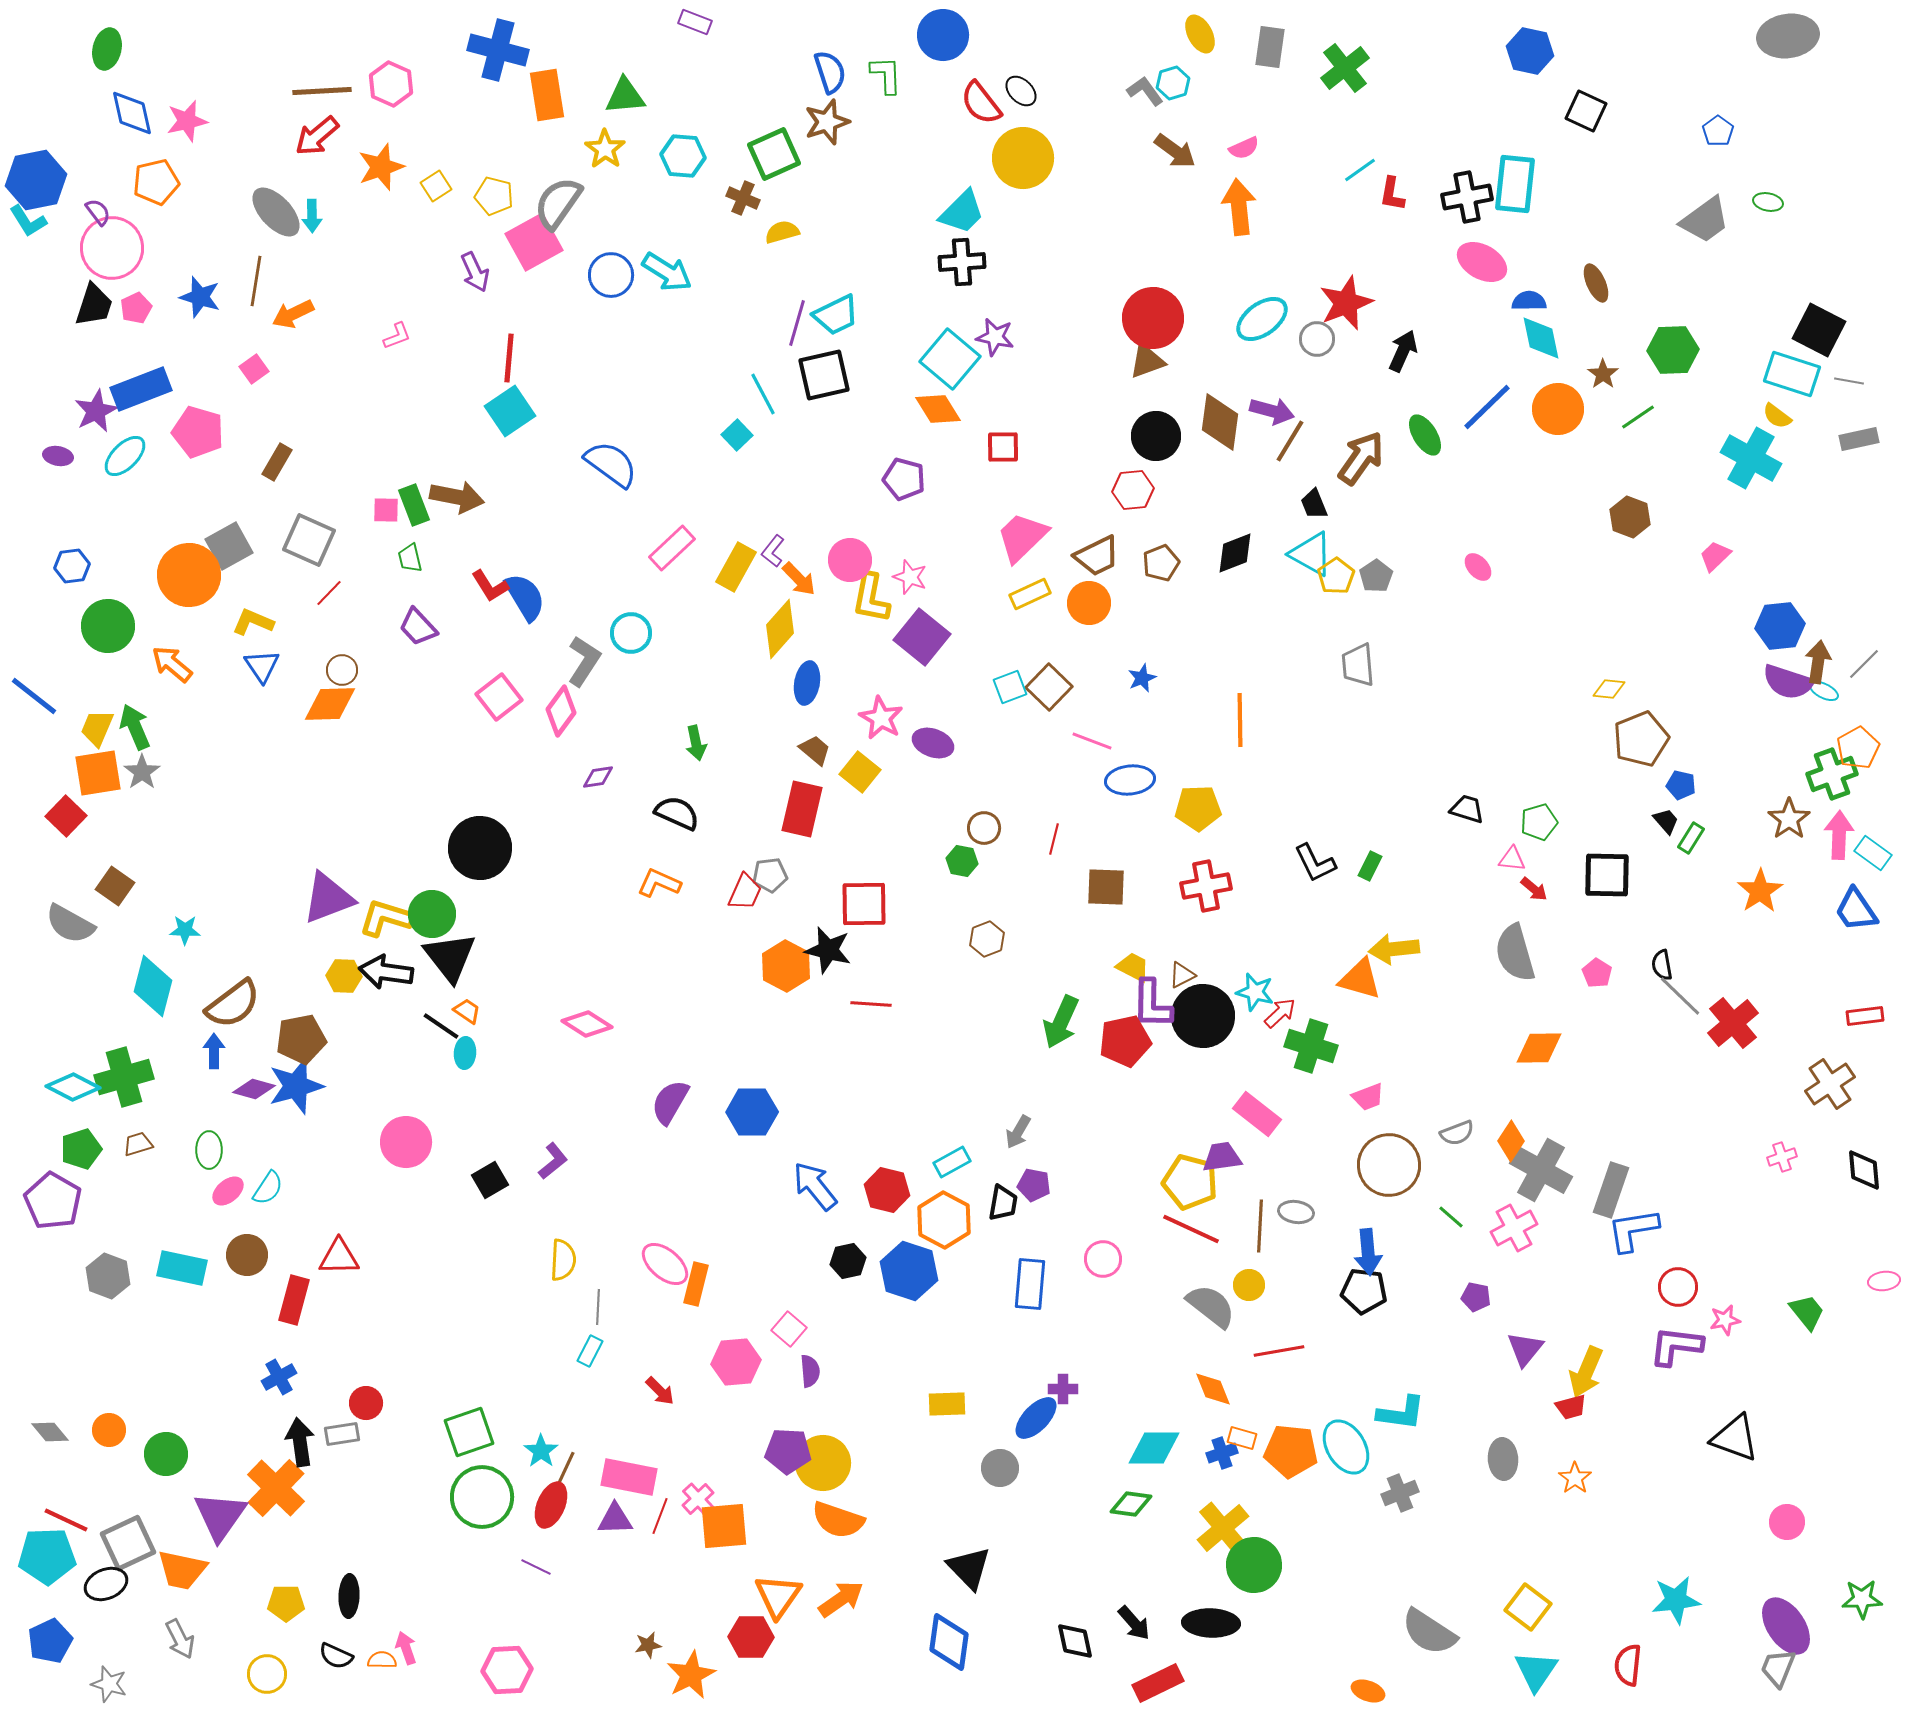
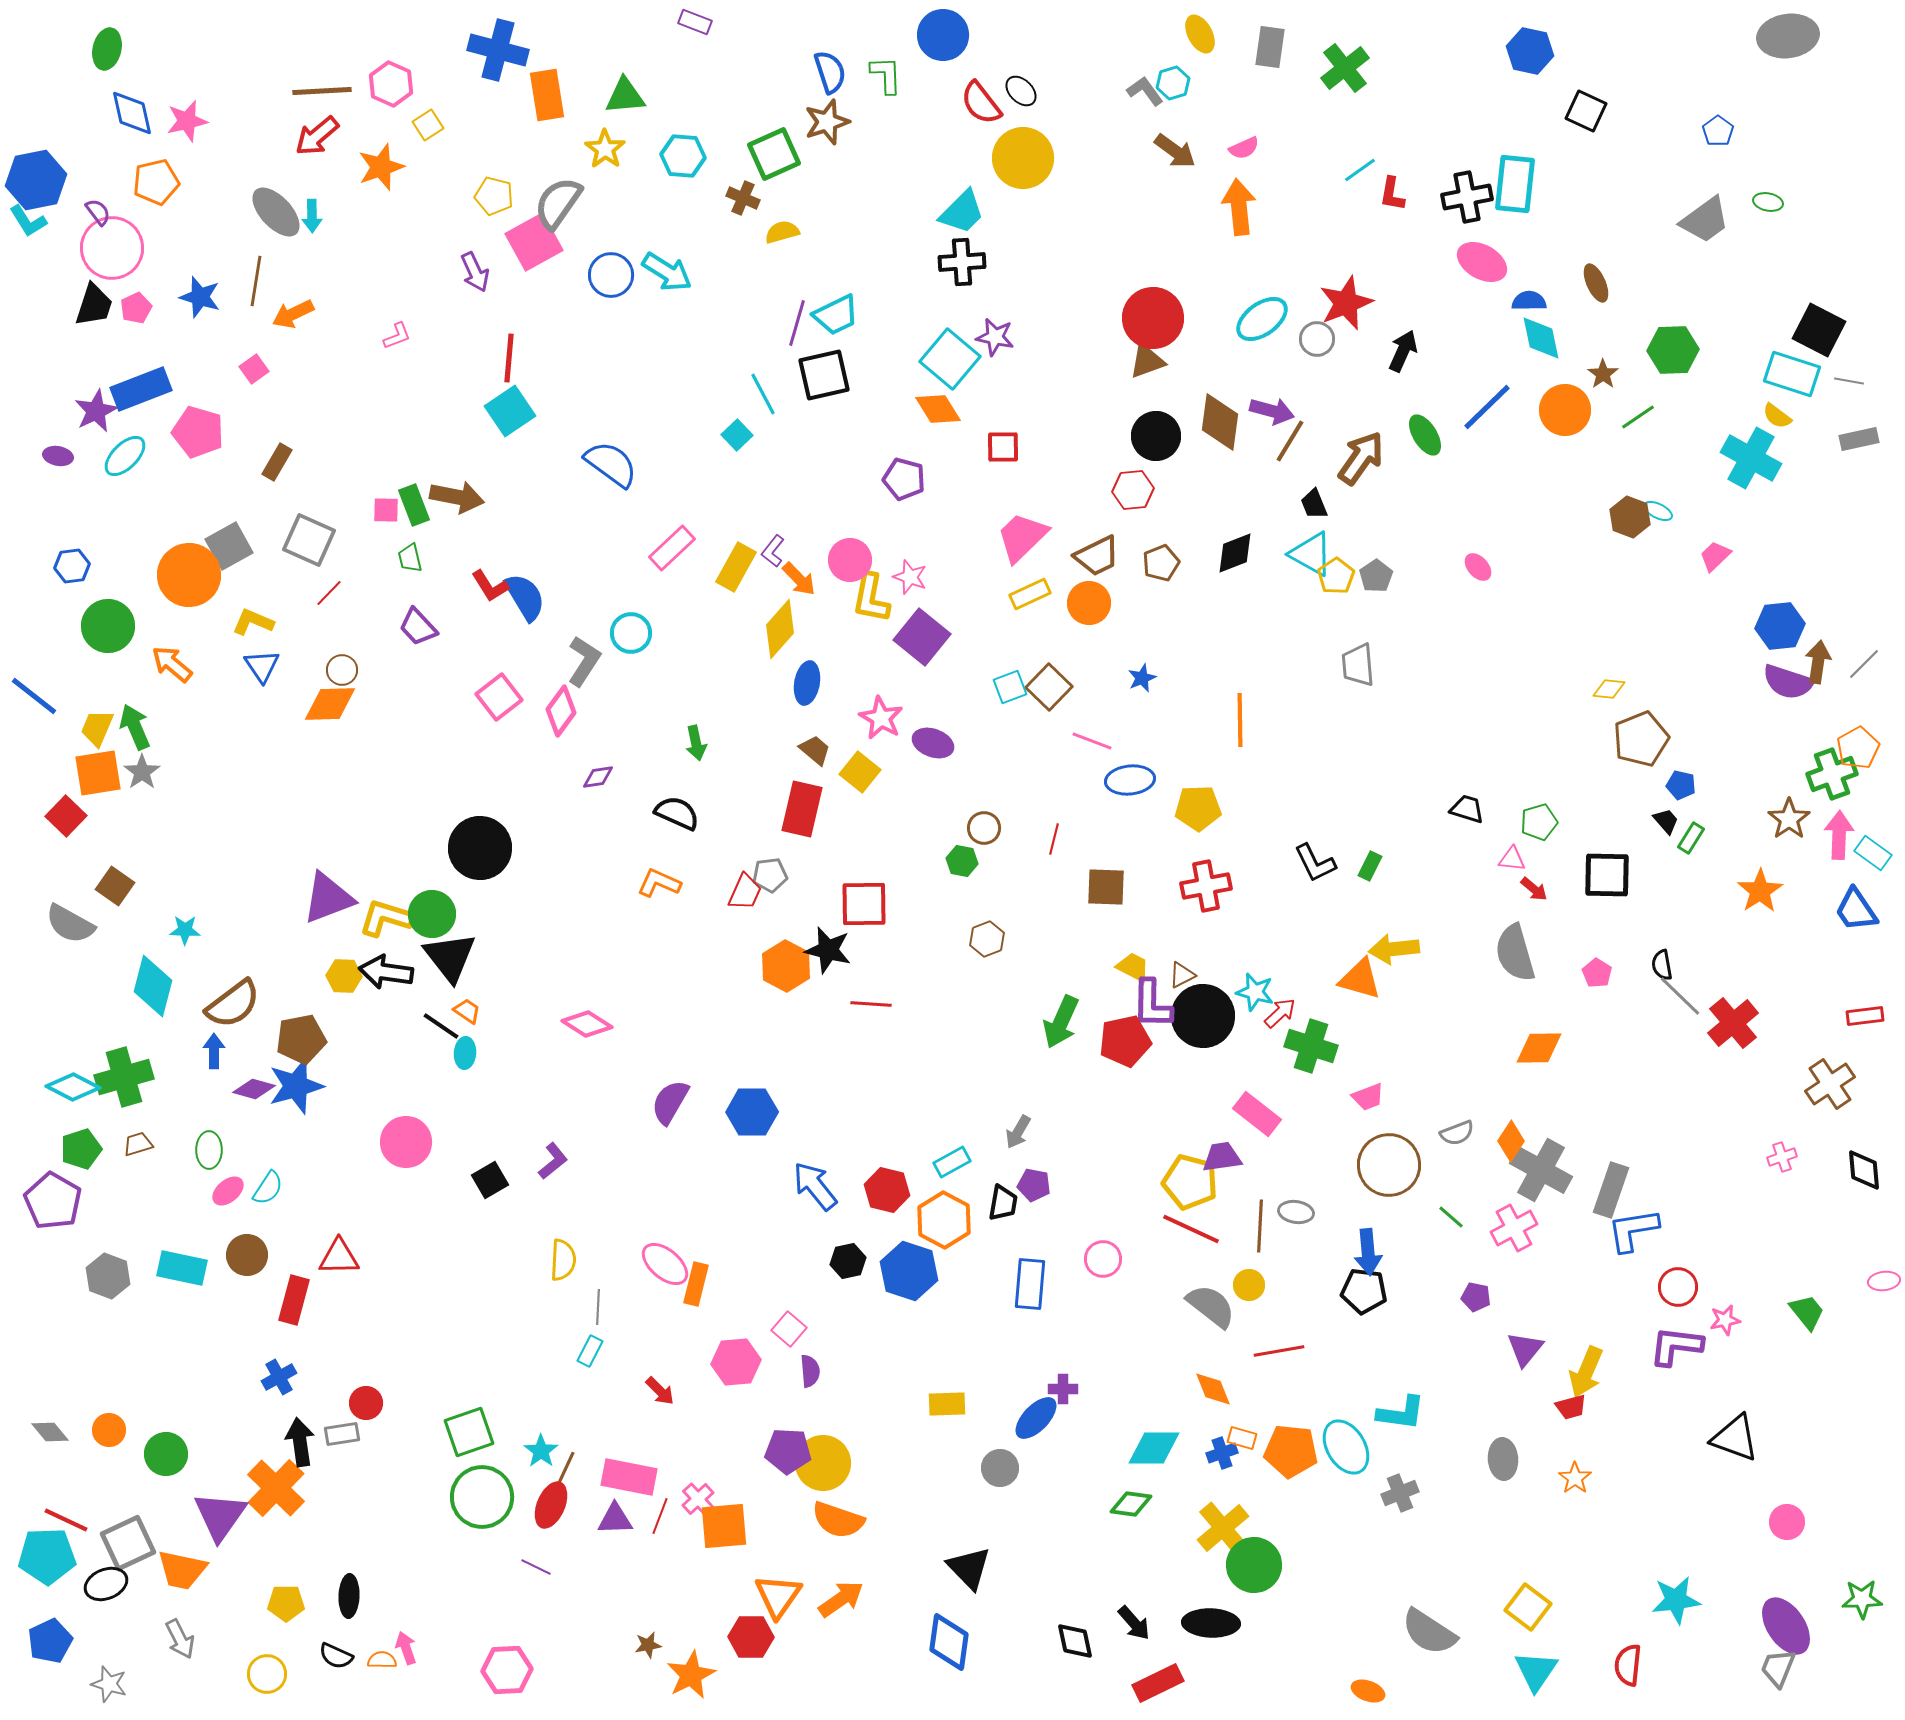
yellow square at (436, 186): moved 8 px left, 61 px up
orange circle at (1558, 409): moved 7 px right, 1 px down
cyan ellipse at (1824, 691): moved 166 px left, 180 px up
